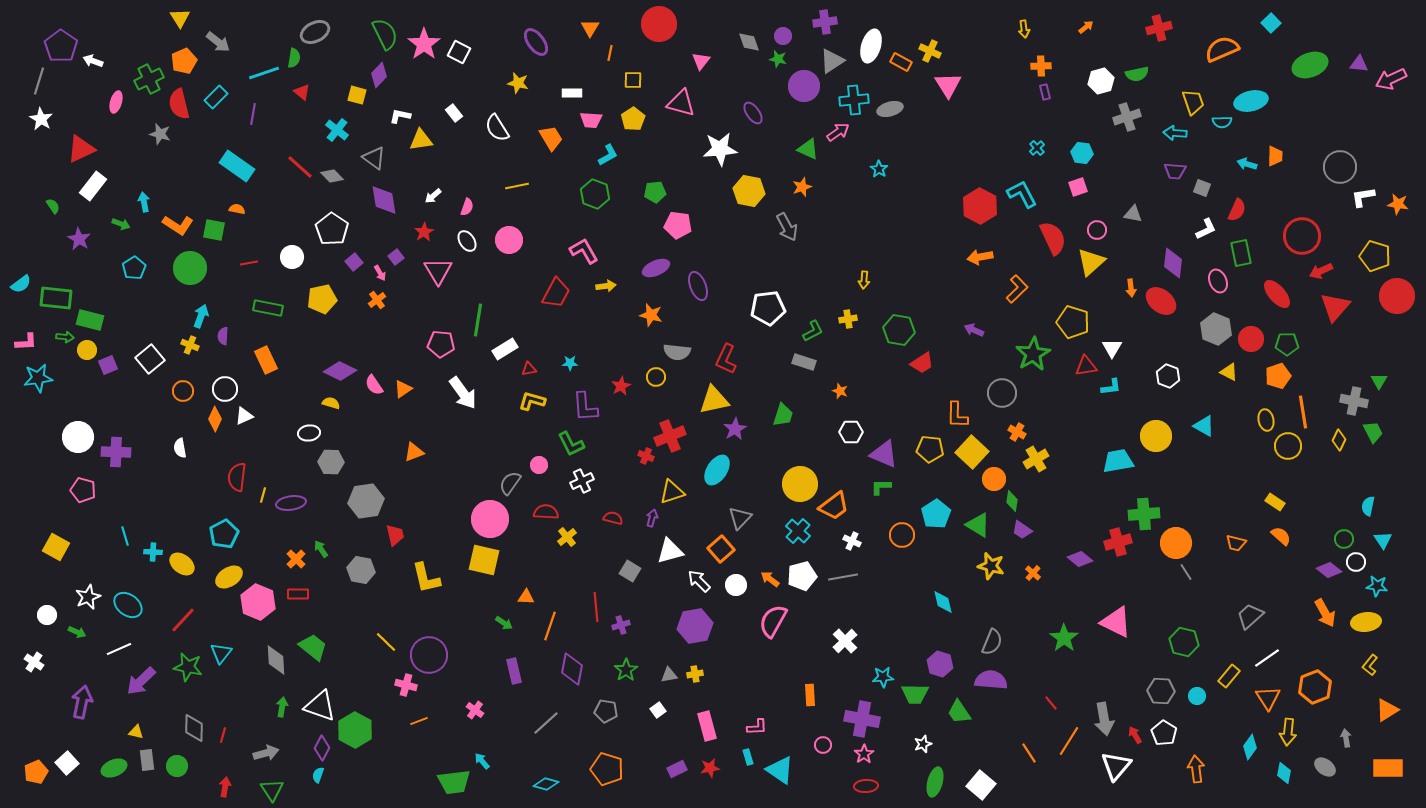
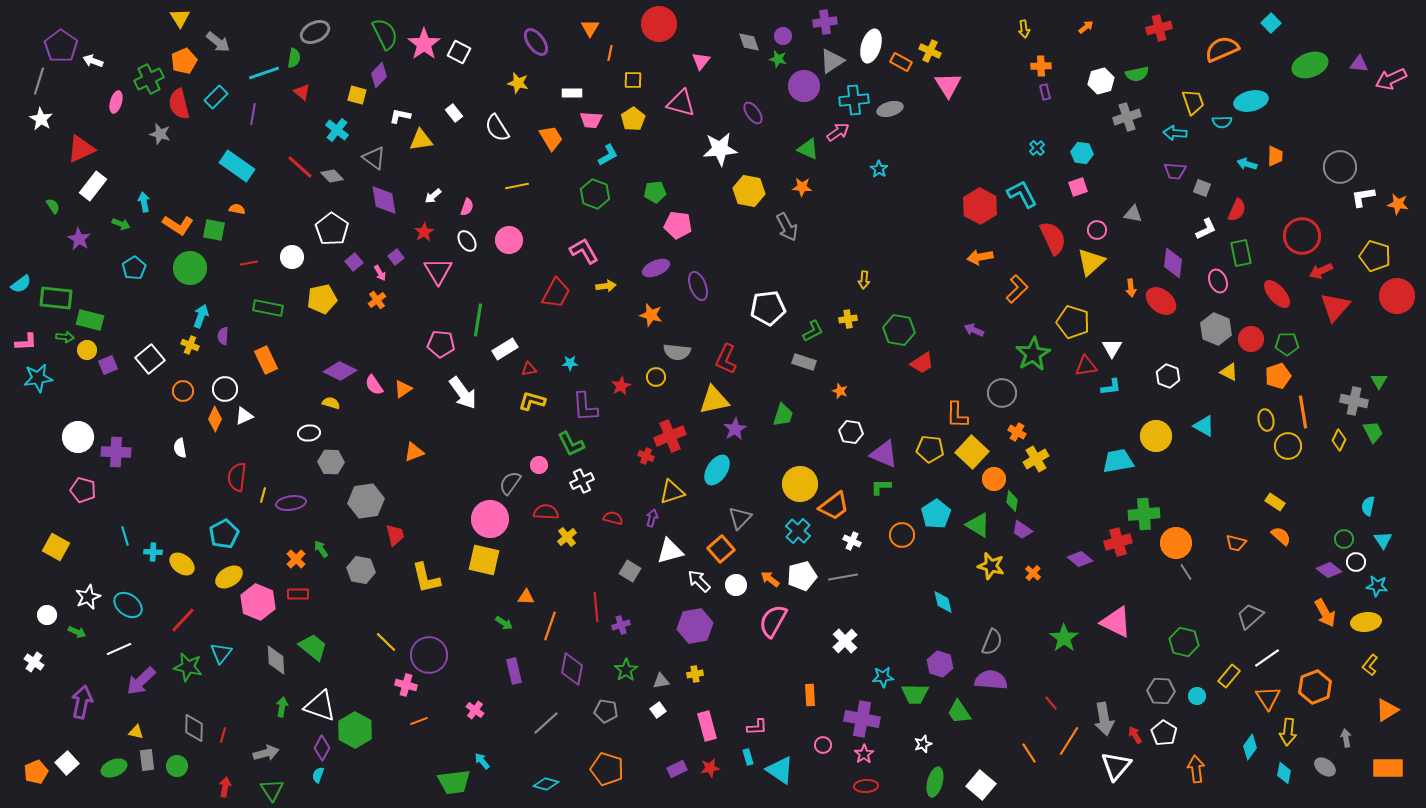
orange star at (802, 187): rotated 24 degrees clockwise
white hexagon at (851, 432): rotated 10 degrees clockwise
gray triangle at (669, 675): moved 8 px left, 6 px down
